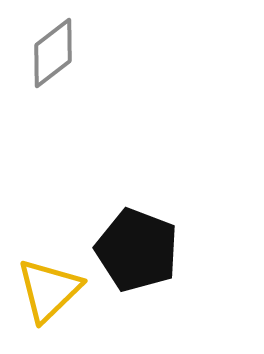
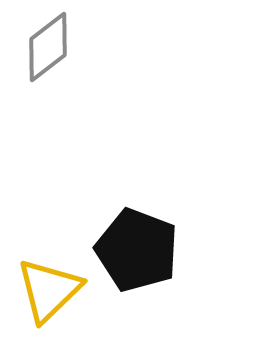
gray diamond: moved 5 px left, 6 px up
